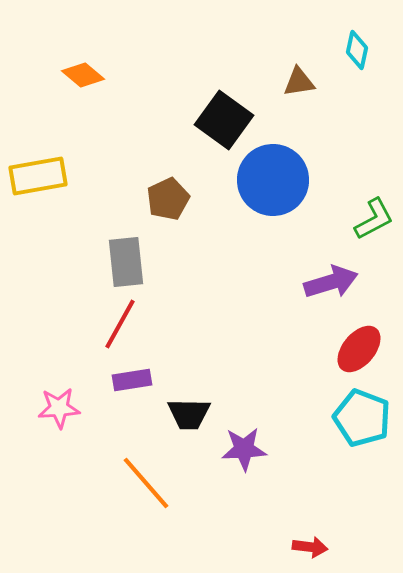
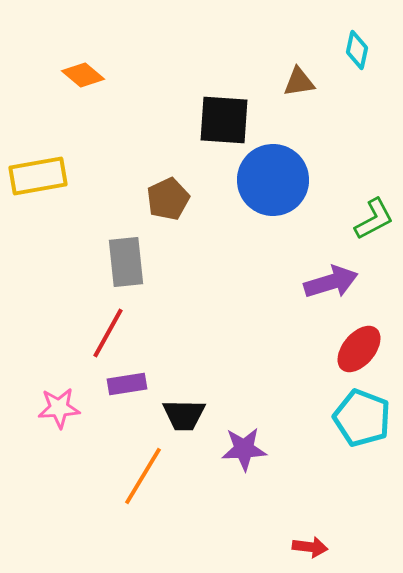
black square: rotated 32 degrees counterclockwise
red line: moved 12 px left, 9 px down
purple rectangle: moved 5 px left, 4 px down
black trapezoid: moved 5 px left, 1 px down
orange line: moved 3 px left, 7 px up; rotated 72 degrees clockwise
